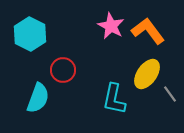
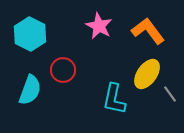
pink star: moved 12 px left
cyan semicircle: moved 8 px left, 8 px up
